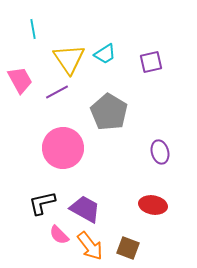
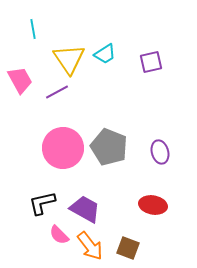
gray pentagon: moved 35 px down; rotated 9 degrees counterclockwise
